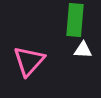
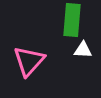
green rectangle: moved 3 px left
